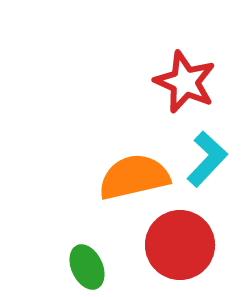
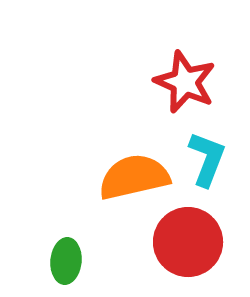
cyan L-shape: rotated 22 degrees counterclockwise
red circle: moved 8 px right, 3 px up
green ellipse: moved 21 px left, 6 px up; rotated 30 degrees clockwise
